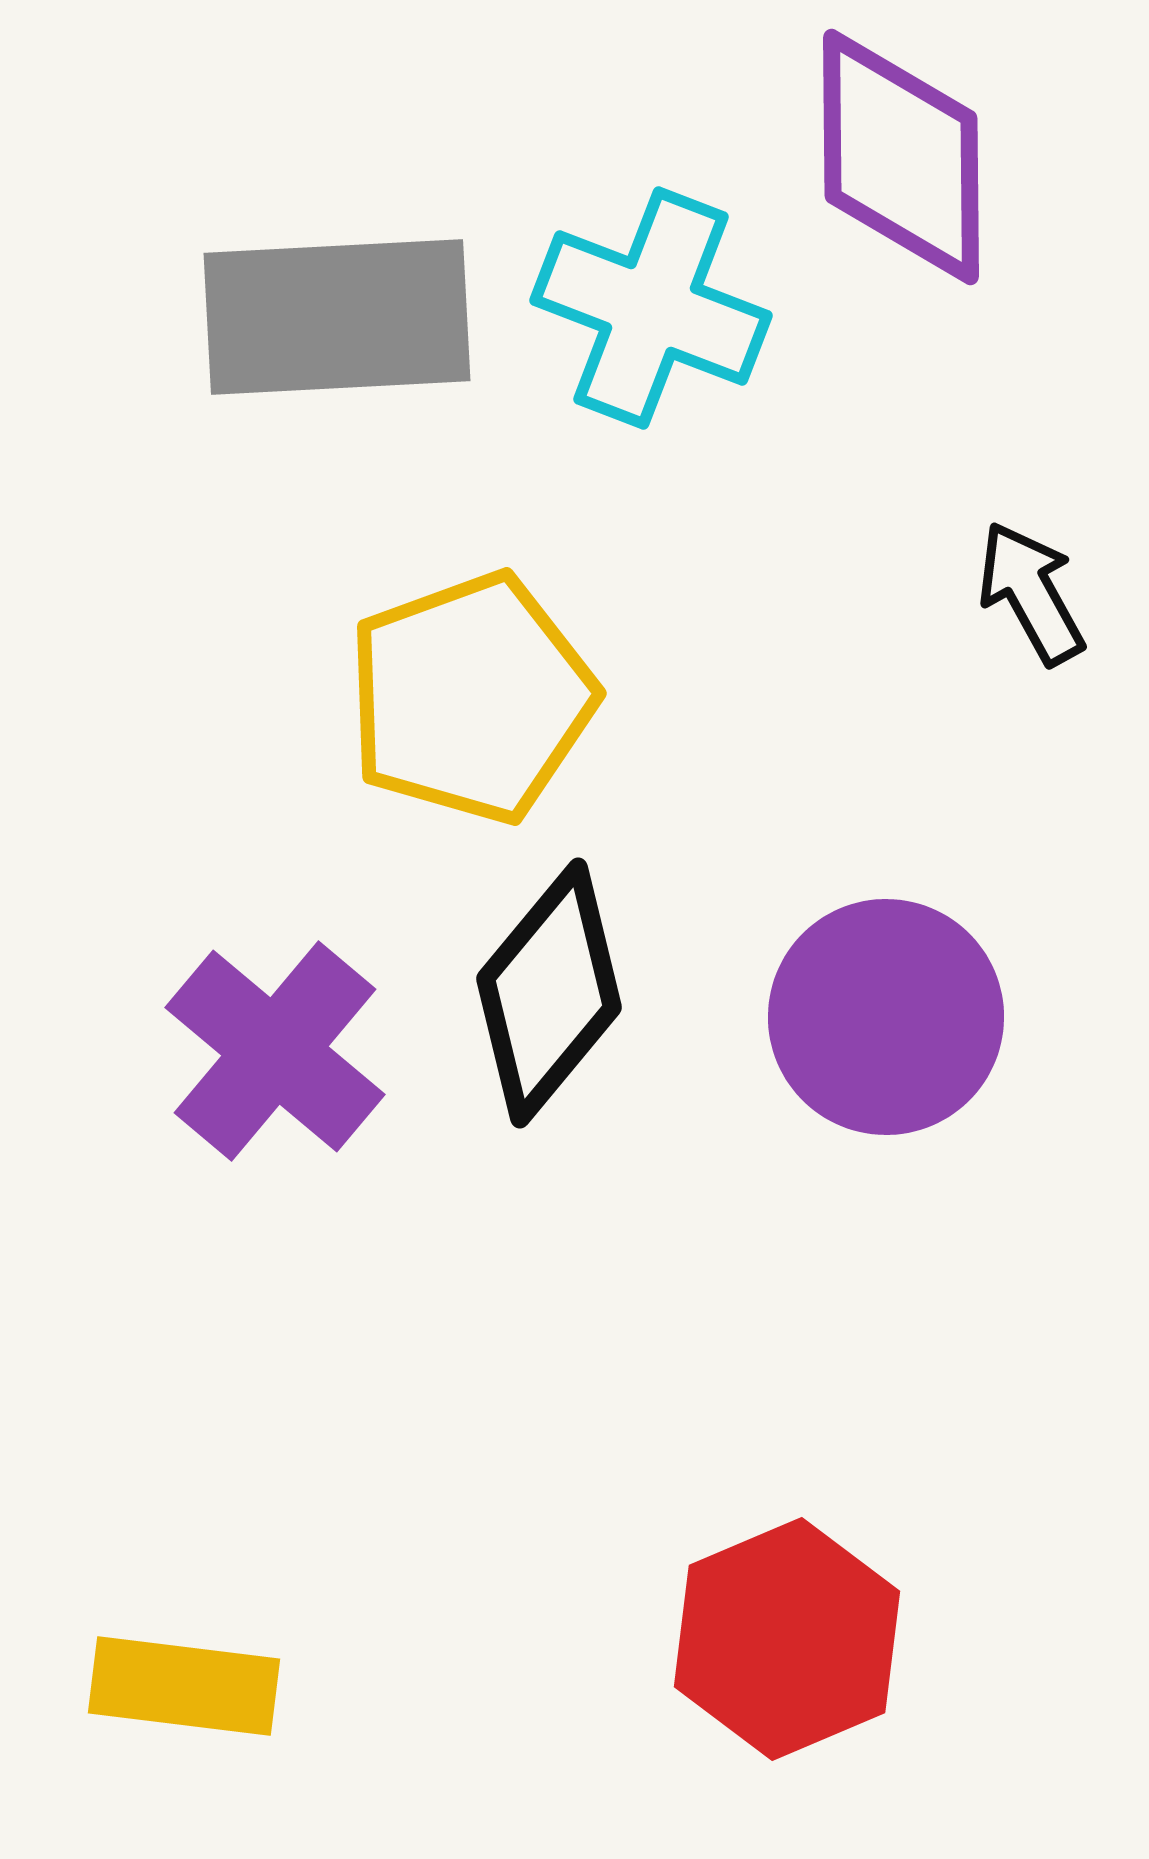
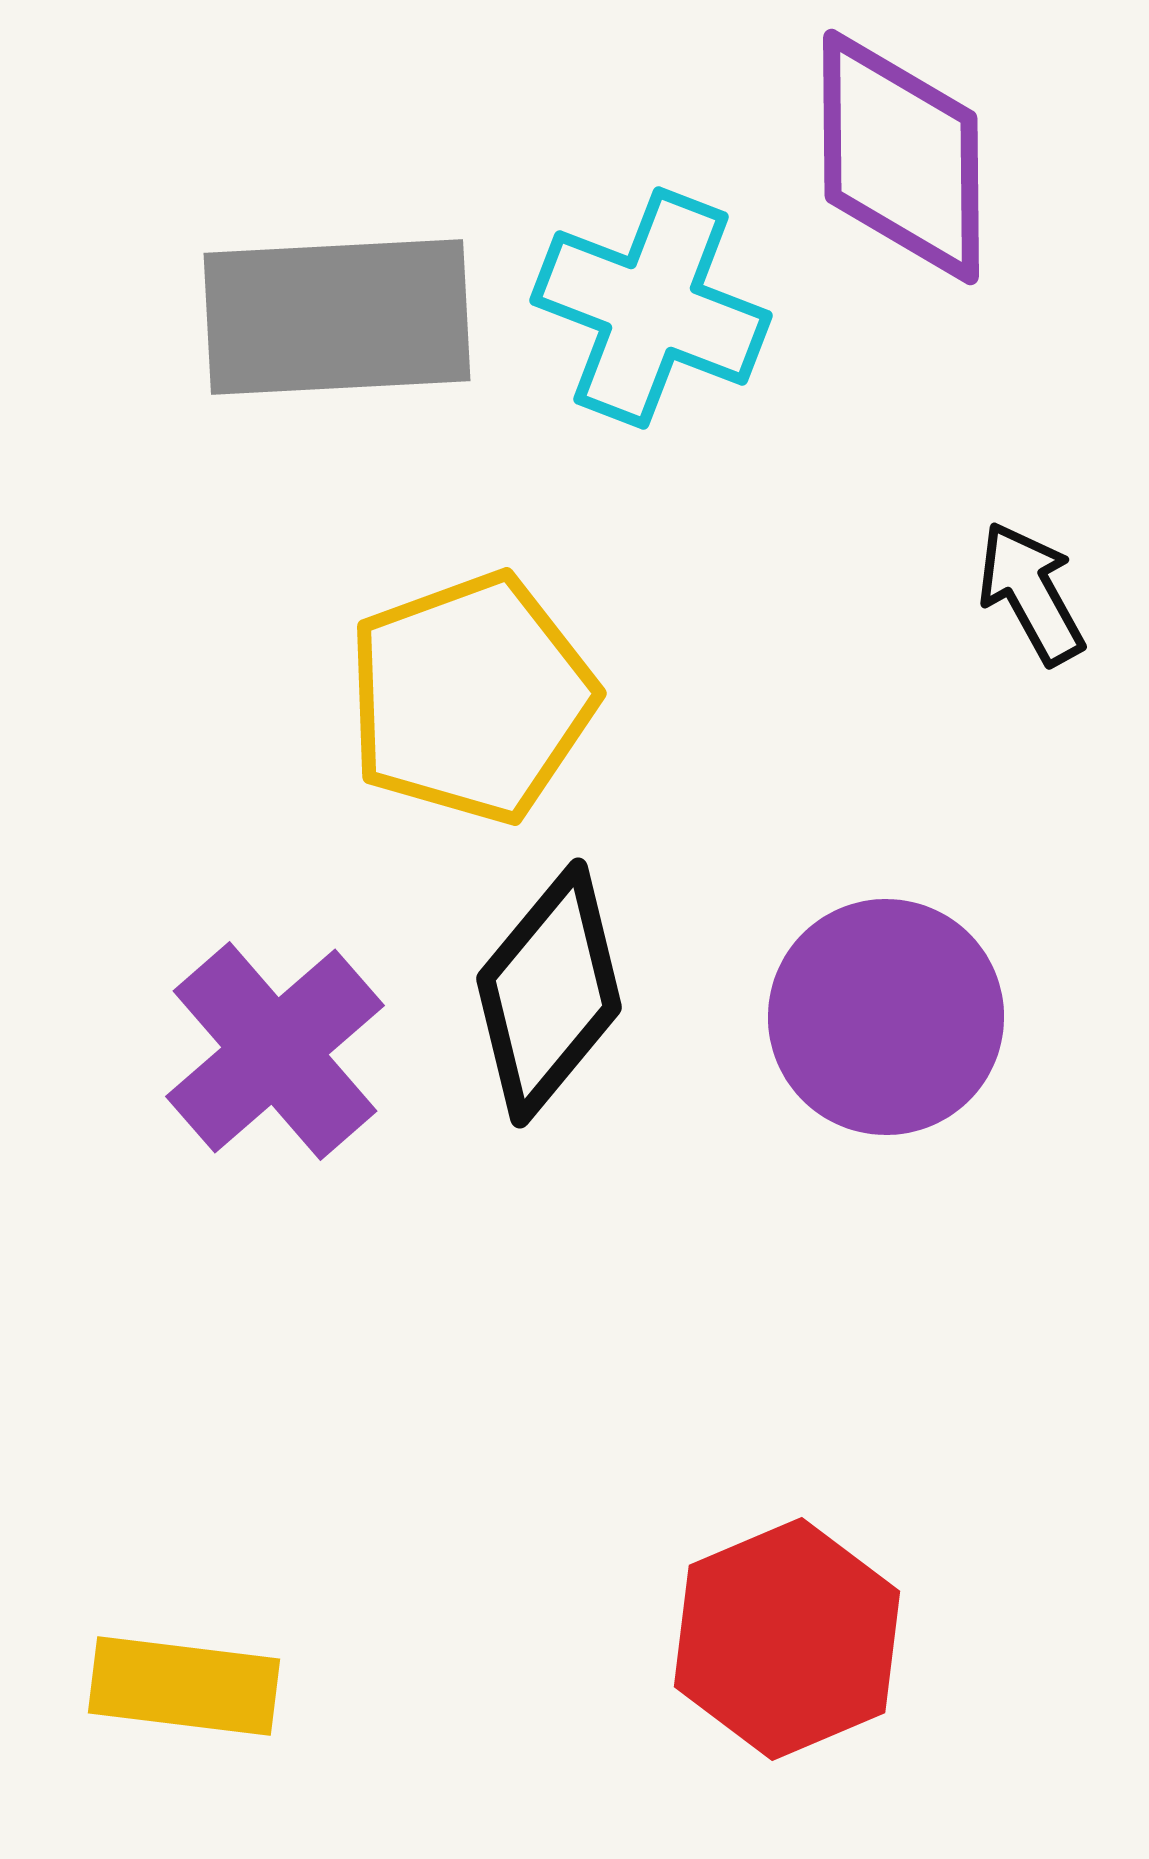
purple cross: rotated 9 degrees clockwise
